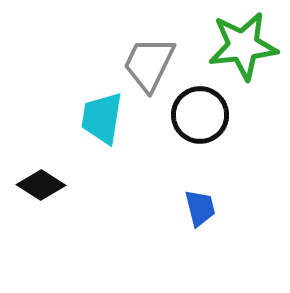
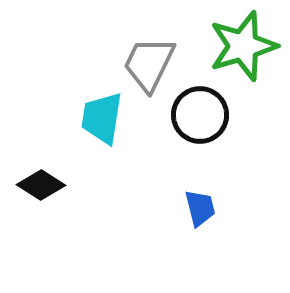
green star: rotated 10 degrees counterclockwise
